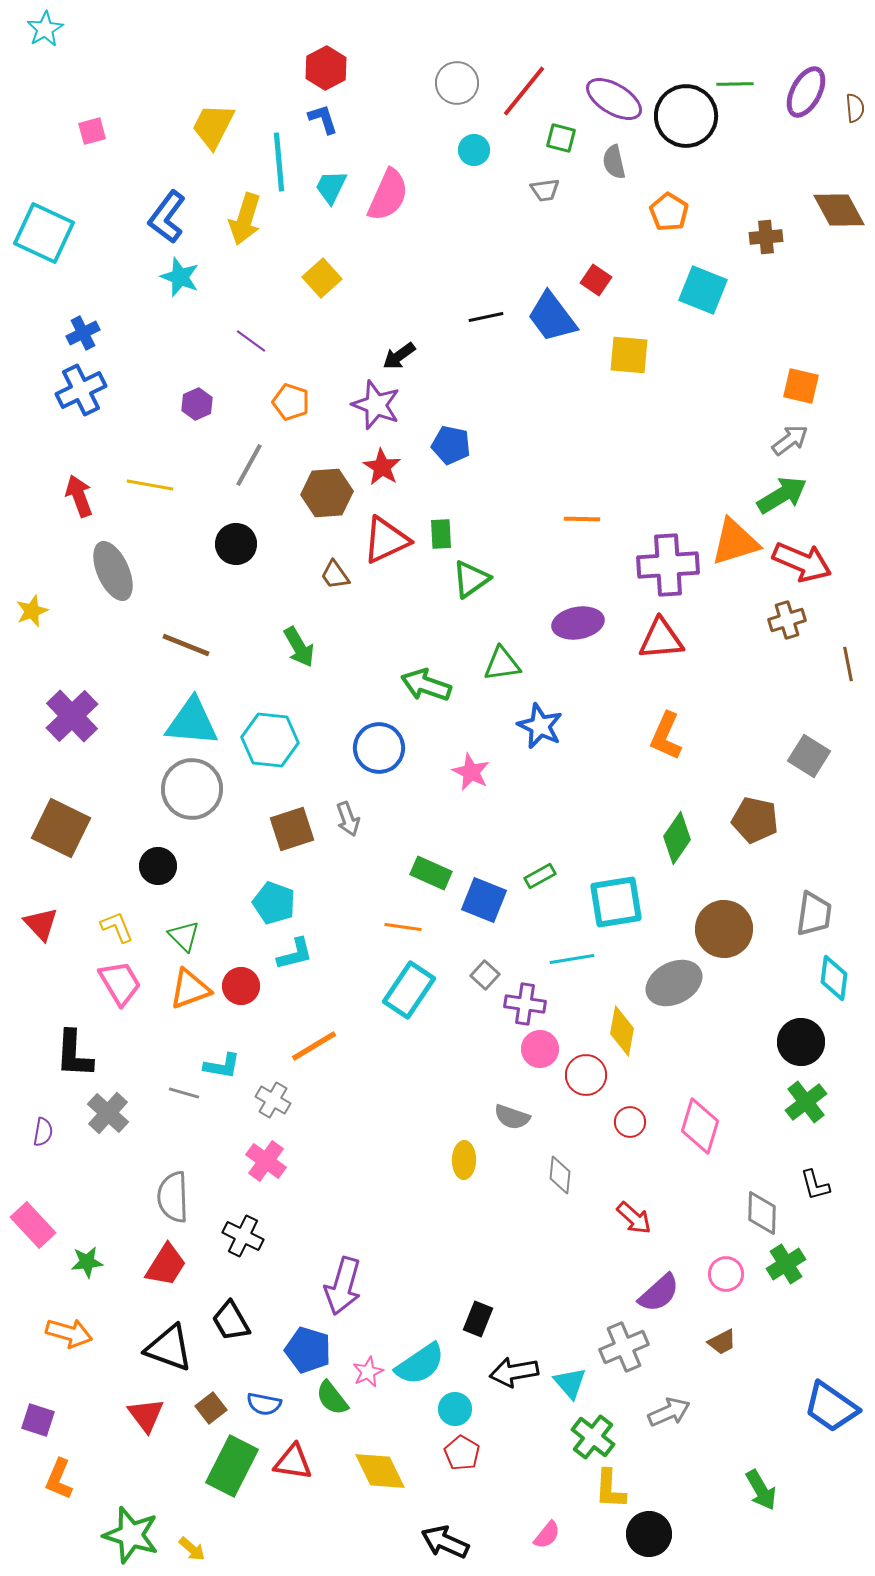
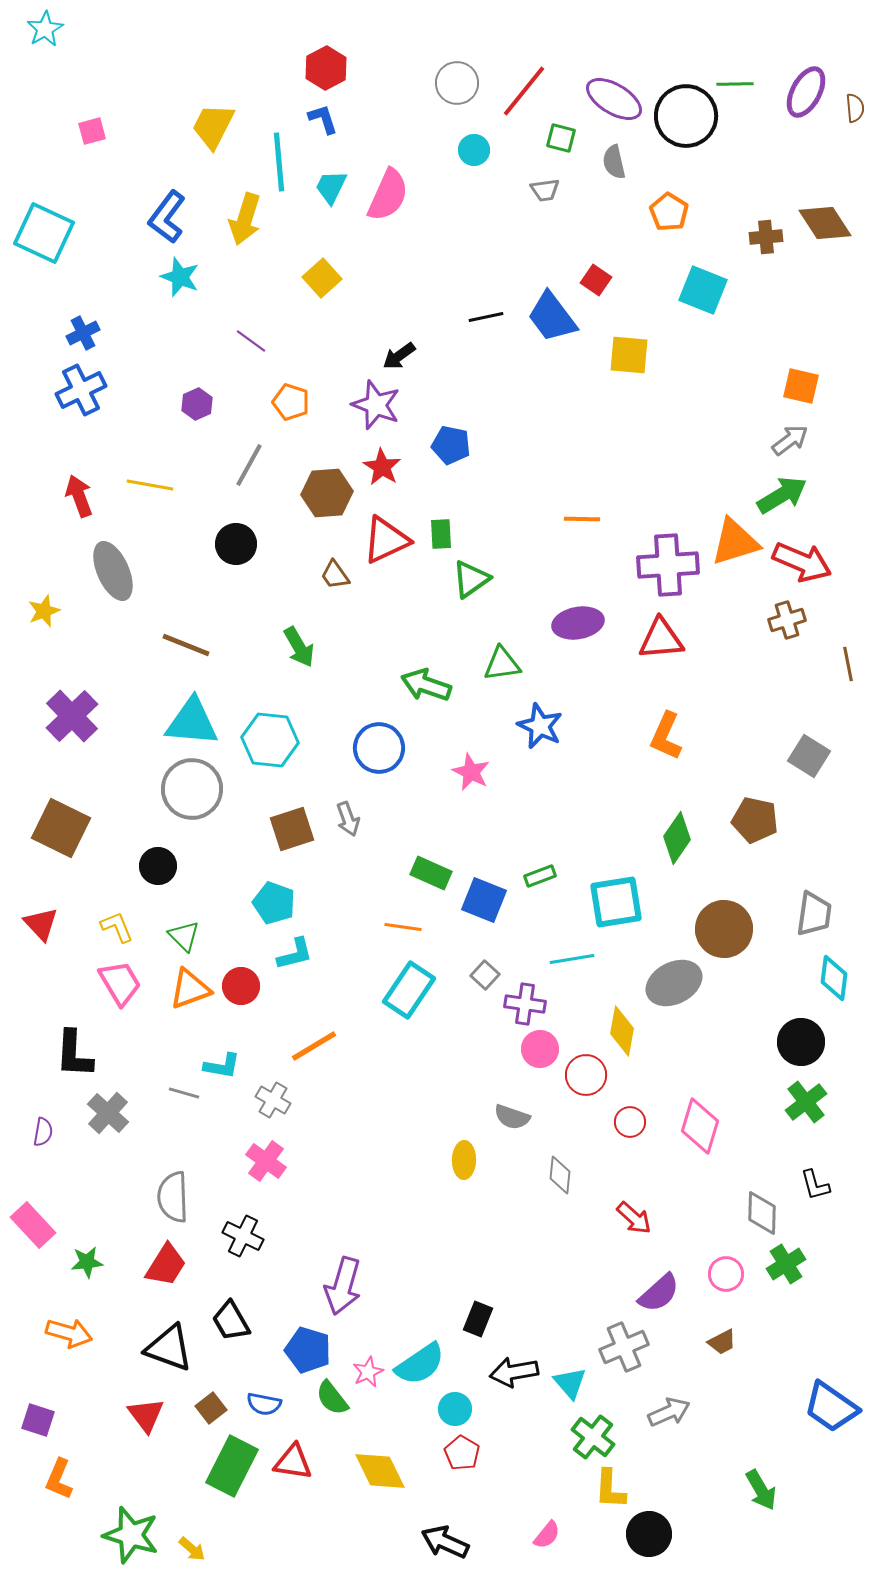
brown diamond at (839, 210): moved 14 px left, 13 px down; rotated 4 degrees counterclockwise
yellow star at (32, 611): moved 12 px right
green rectangle at (540, 876): rotated 8 degrees clockwise
